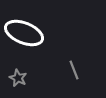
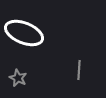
gray line: moved 5 px right; rotated 24 degrees clockwise
